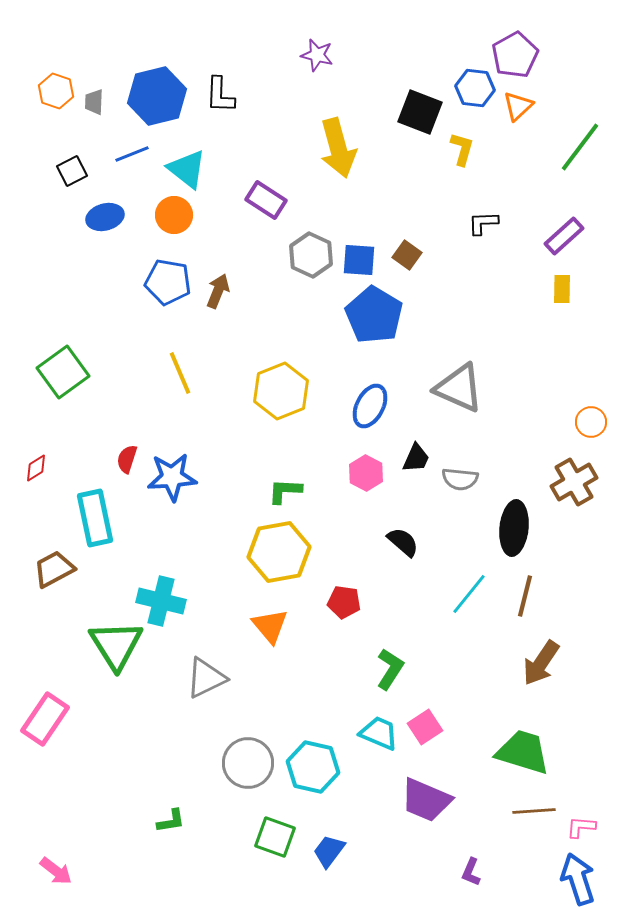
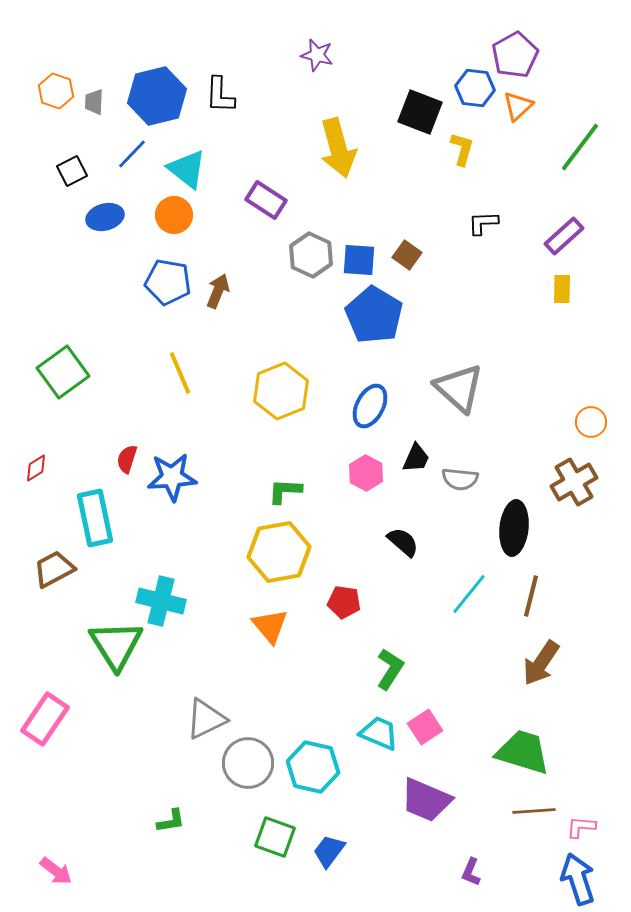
blue line at (132, 154): rotated 24 degrees counterclockwise
gray triangle at (459, 388): rotated 18 degrees clockwise
brown line at (525, 596): moved 6 px right
gray triangle at (206, 678): moved 41 px down
